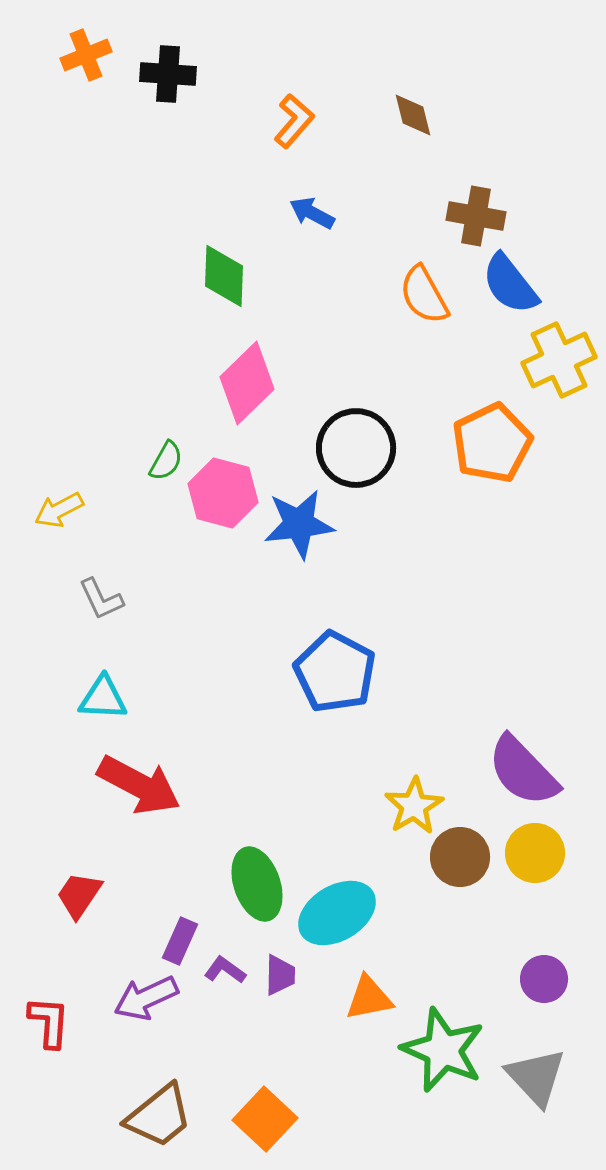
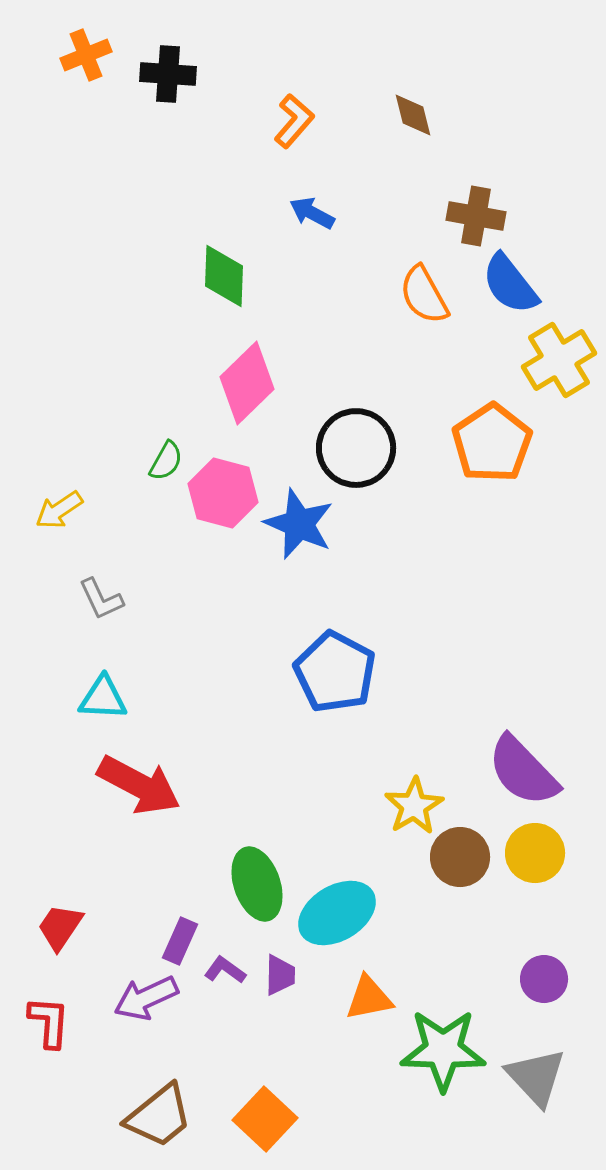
yellow cross: rotated 6 degrees counterclockwise
orange pentagon: rotated 8 degrees counterclockwise
yellow arrow: rotated 6 degrees counterclockwise
blue star: rotated 30 degrees clockwise
red trapezoid: moved 19 px left, 32 px down
green star: rotated 22 degrees counterclockwise
